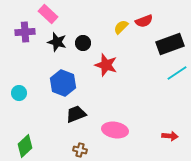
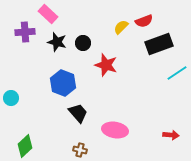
black rectangle: moved 11 px left
cyan circle: moved 8 px left, 5 px down
black trapezoid: moved 2 px right, 1 px up; rotated 70 degrees clockwise
red arrow: moved 1 px right, 1 px up
